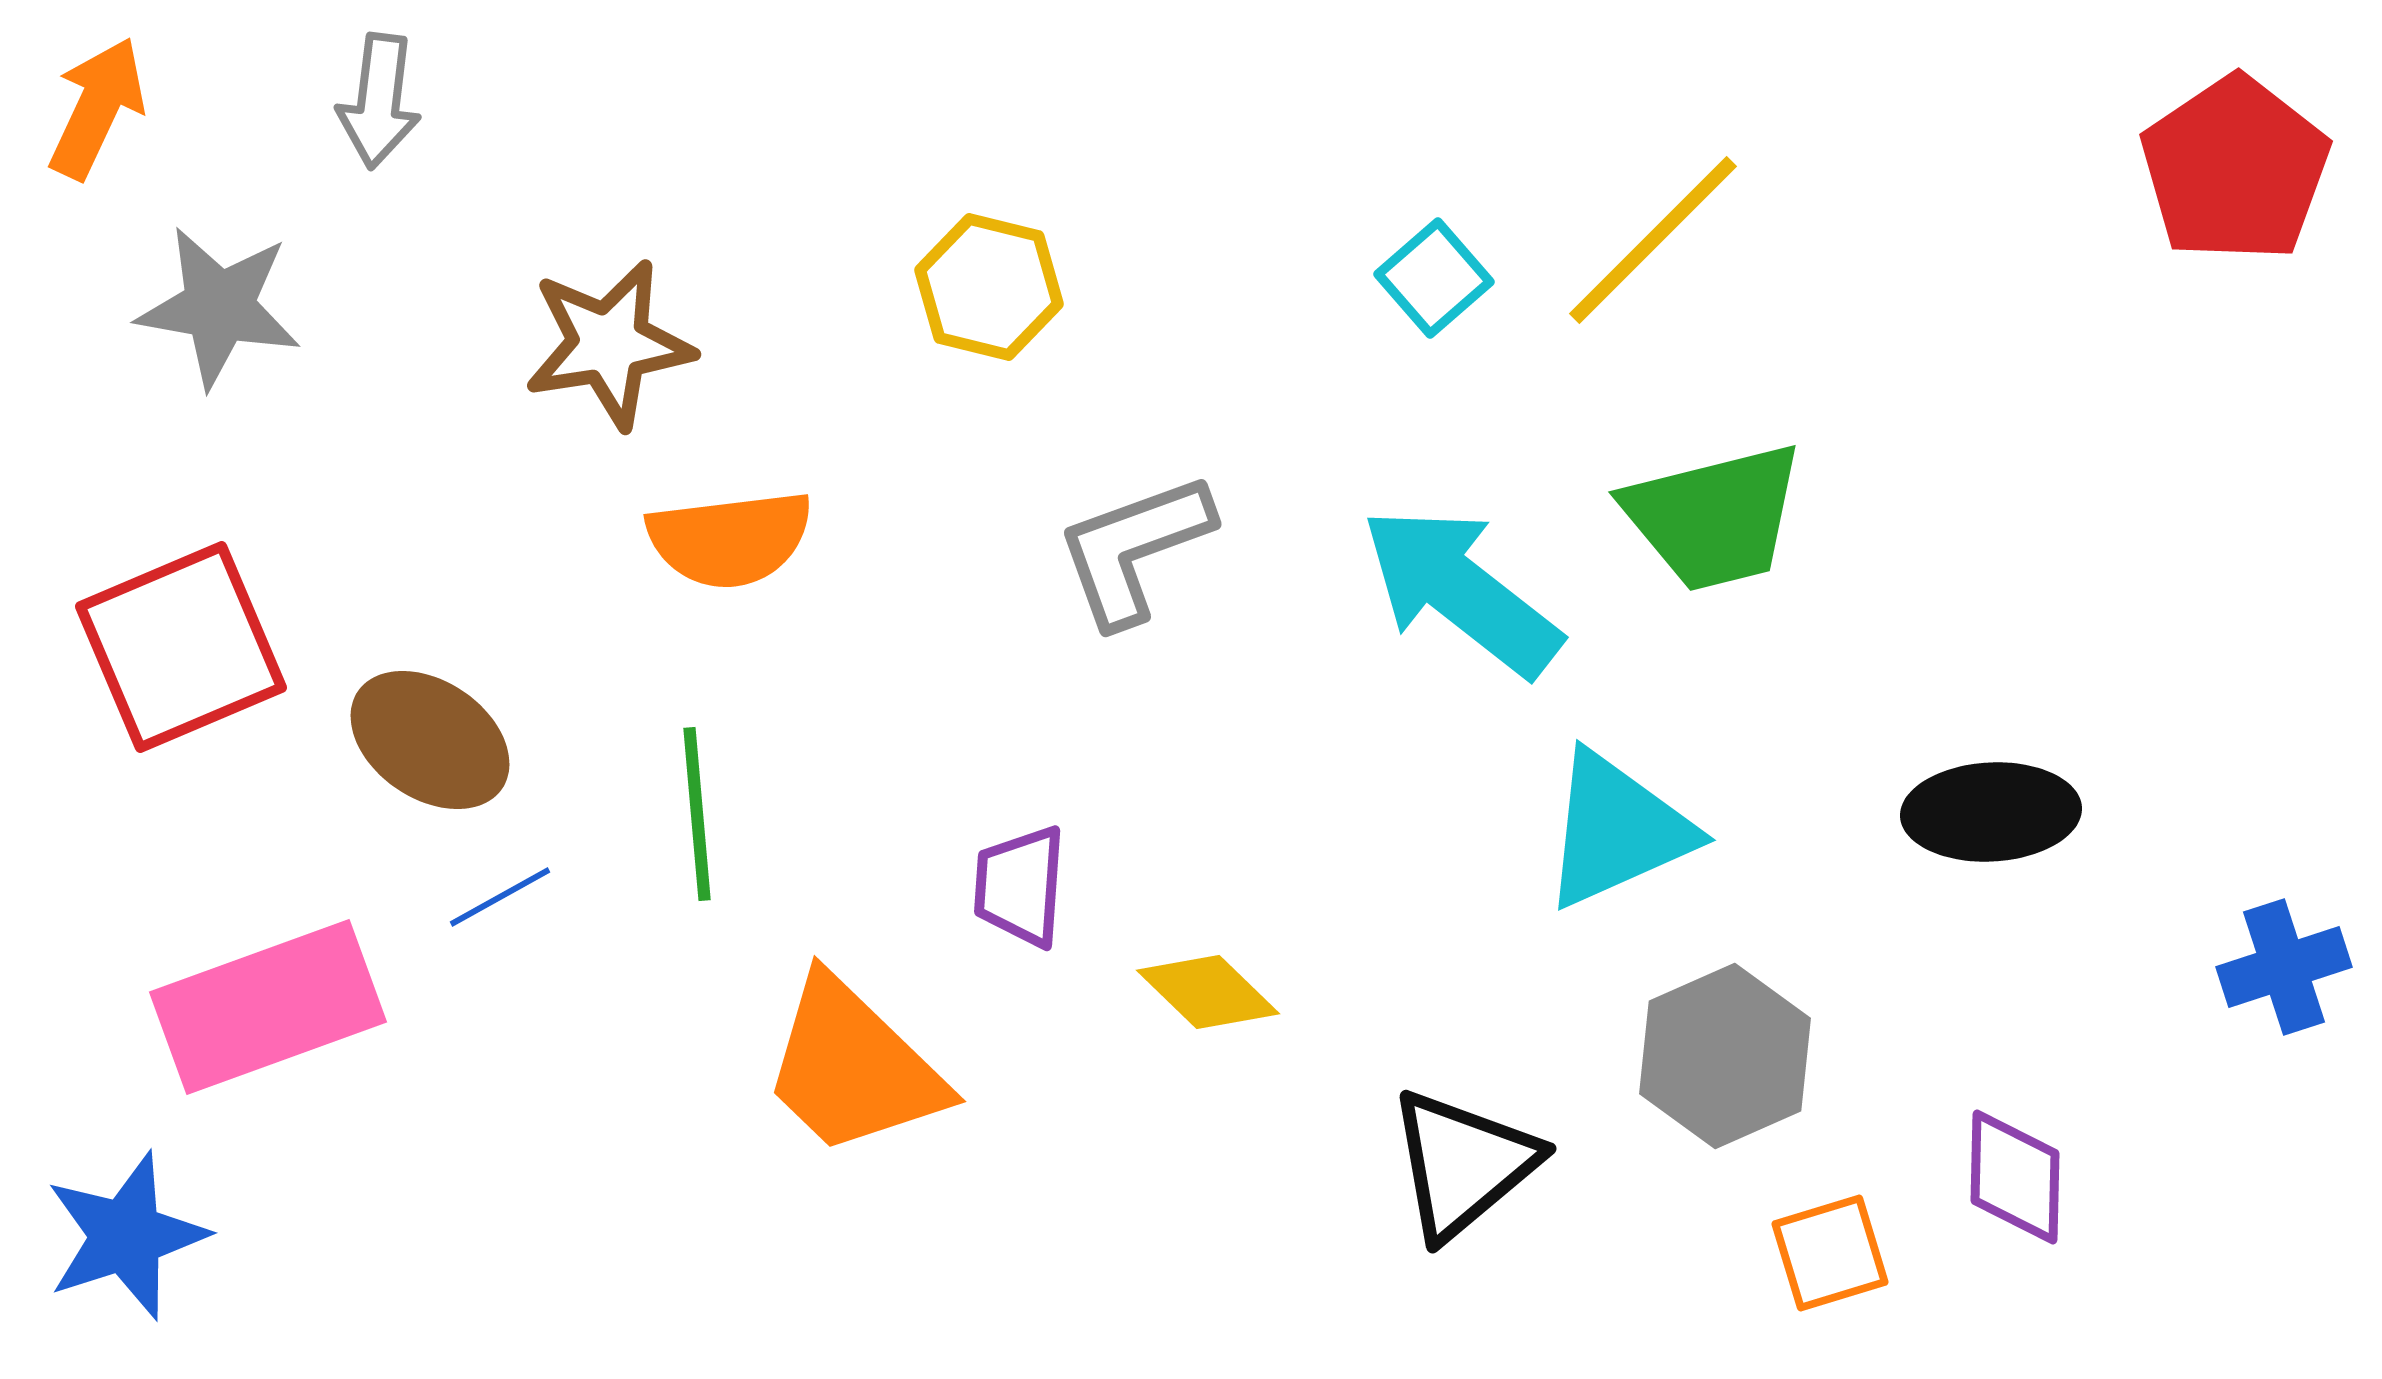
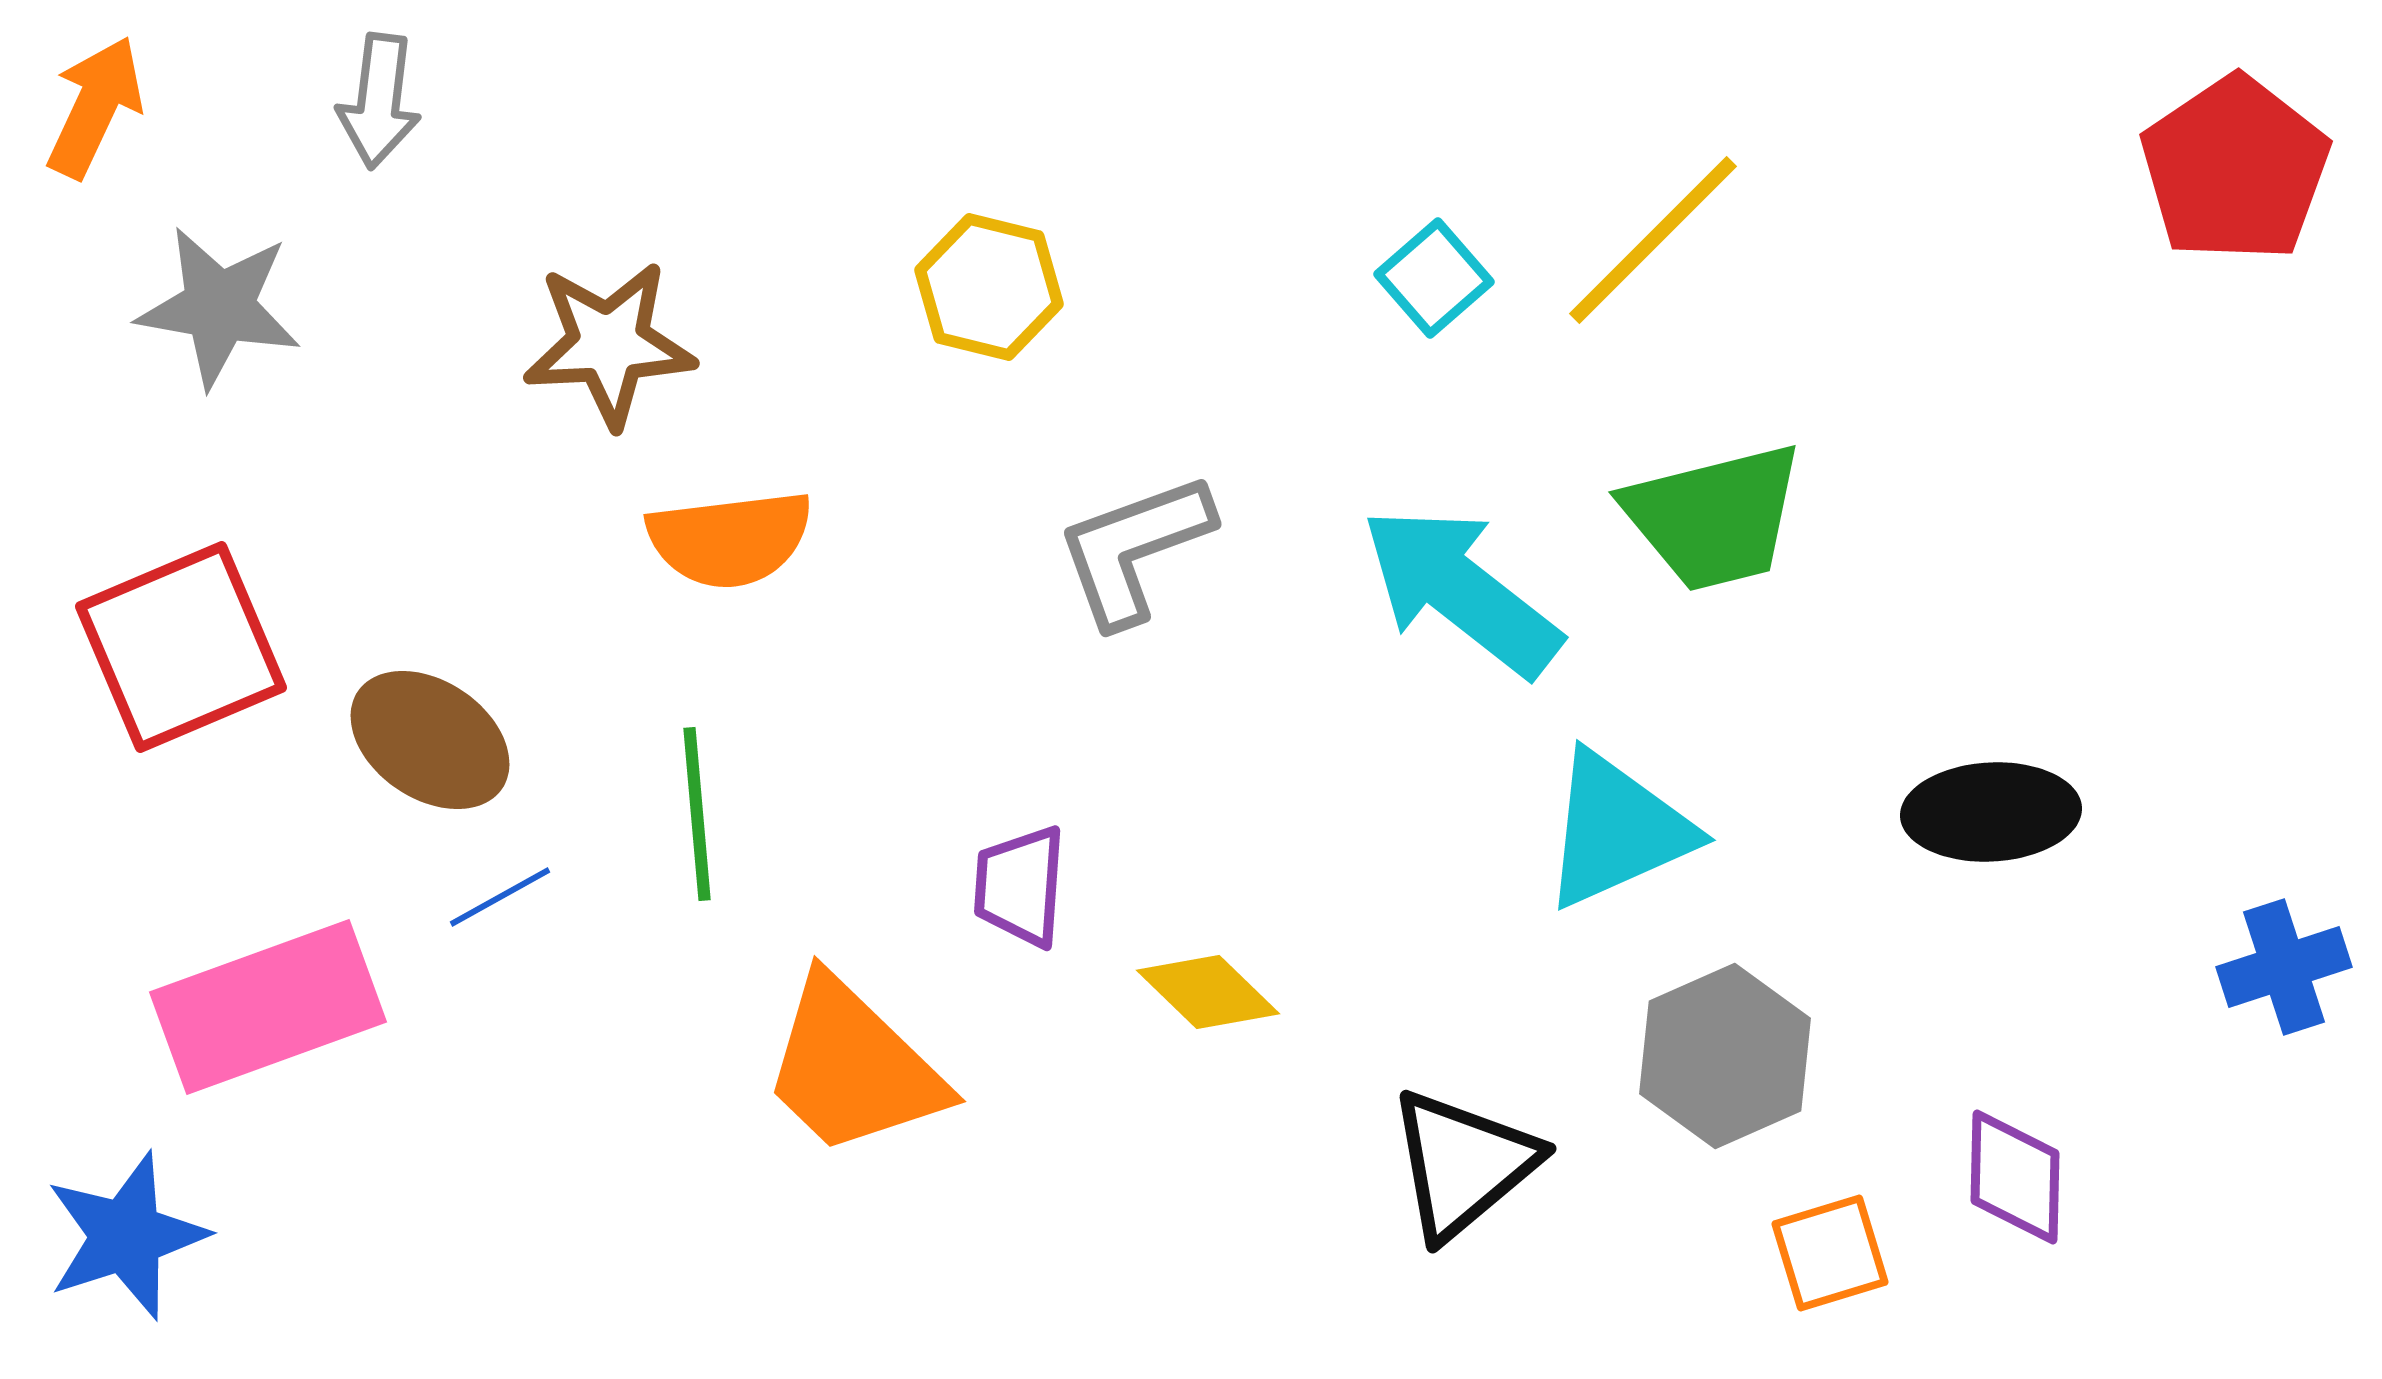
orange arrow: moved 2 px left, 1 px up
brown star: rotated 6 degrees clockwise
